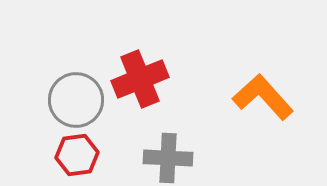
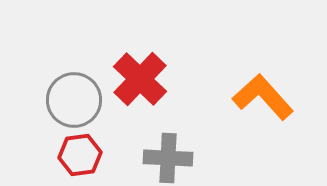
red cross: rotated 24 degrees counterclockwise
gray circle: moved 2 px left
red hexagon: moved 3 px right
